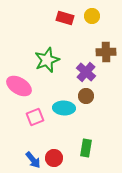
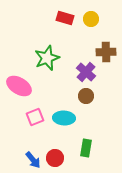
yellow circle: moved 1 px left, 3 px down
green star: moved 2 px up
cyan ellipse: moved 10 px down
red circle: moved 1 px right
